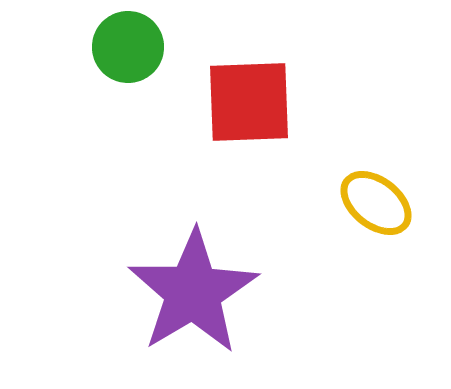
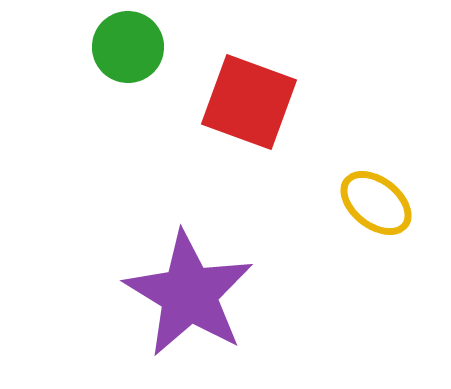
red square: rotated 22 degrees clockwise
purple star: moved 4 px left, 2 px down; rotated 10 degrees counterclockwise
